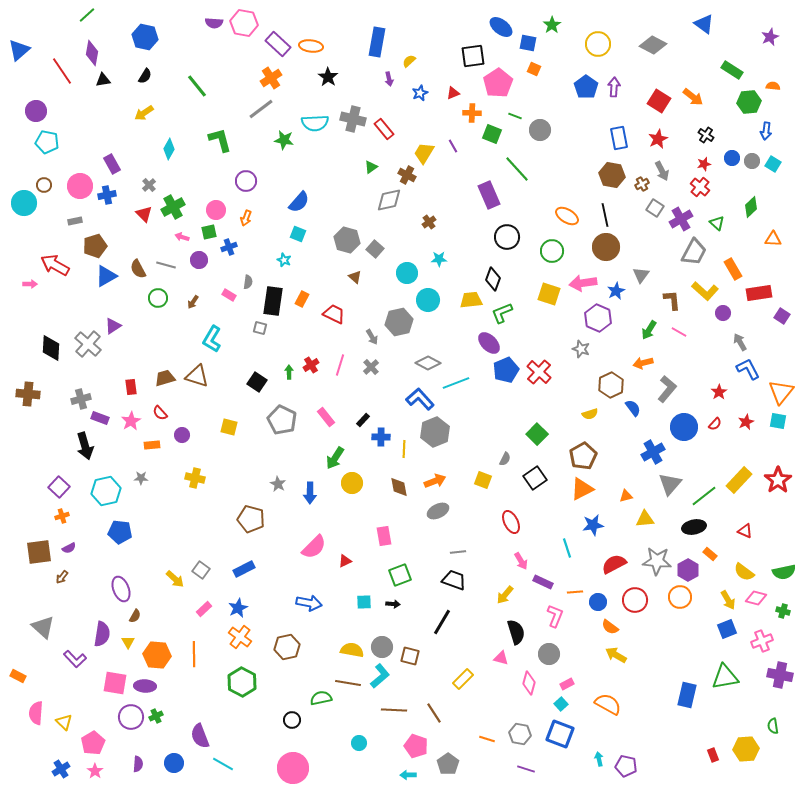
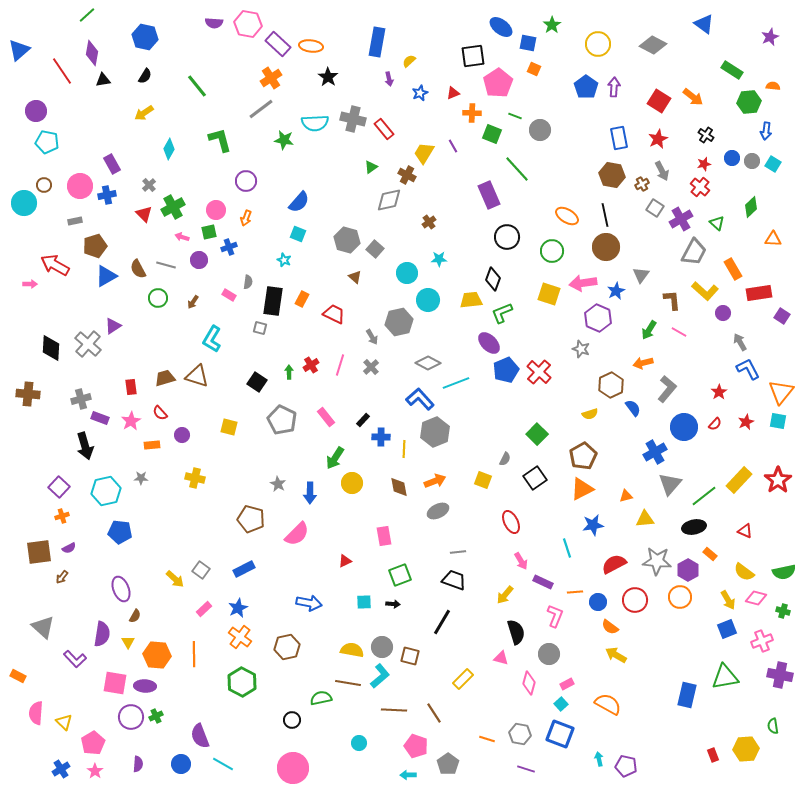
pink hexagon at (244, 23): moved 4 px right, 1 px down
blue cross at (653, 452): moved 2 px right
pink semicircle at (314, 547): moved 17 px left, 13 px up
blue circle at (174, 763): moved 7 px right, 1 px down
